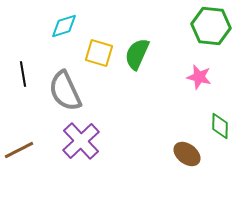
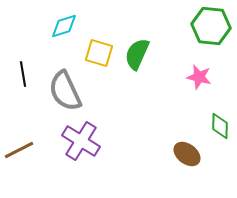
purple cross: rotated 15 degrees counterclockwise
